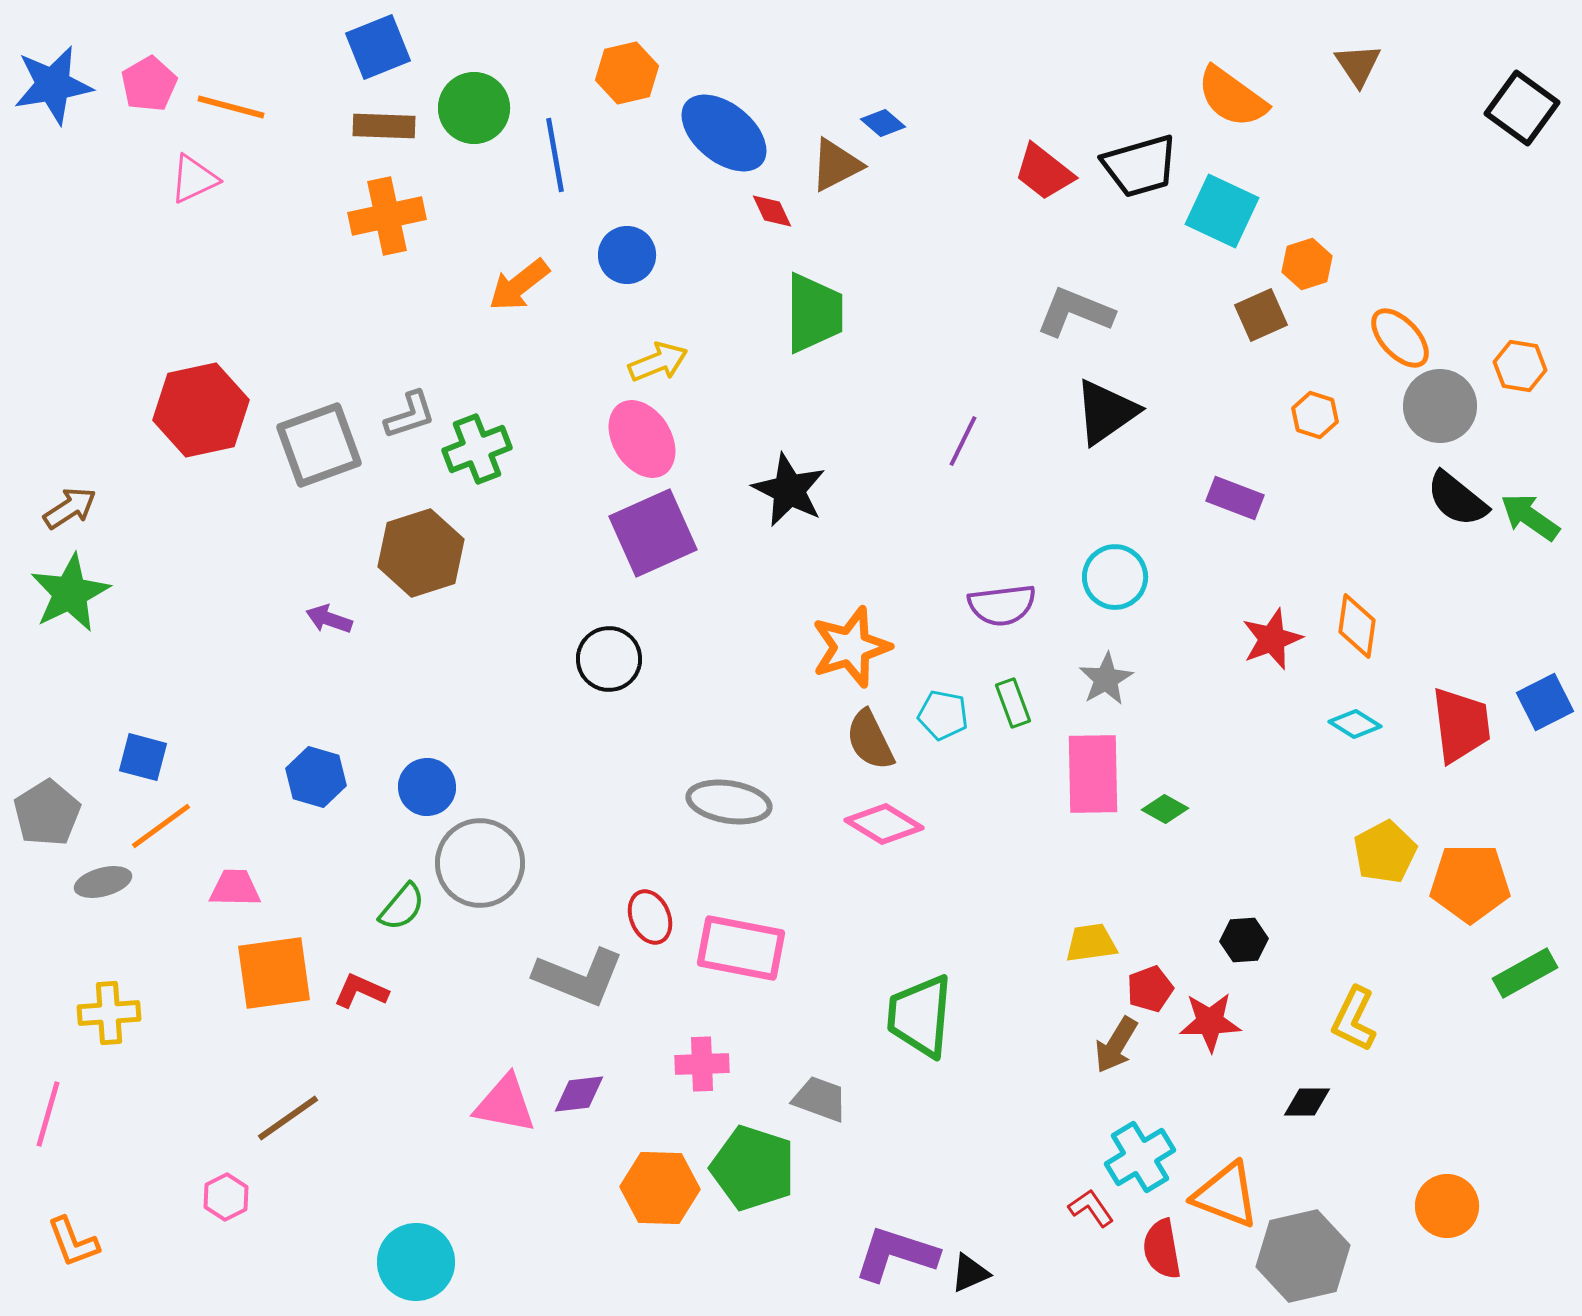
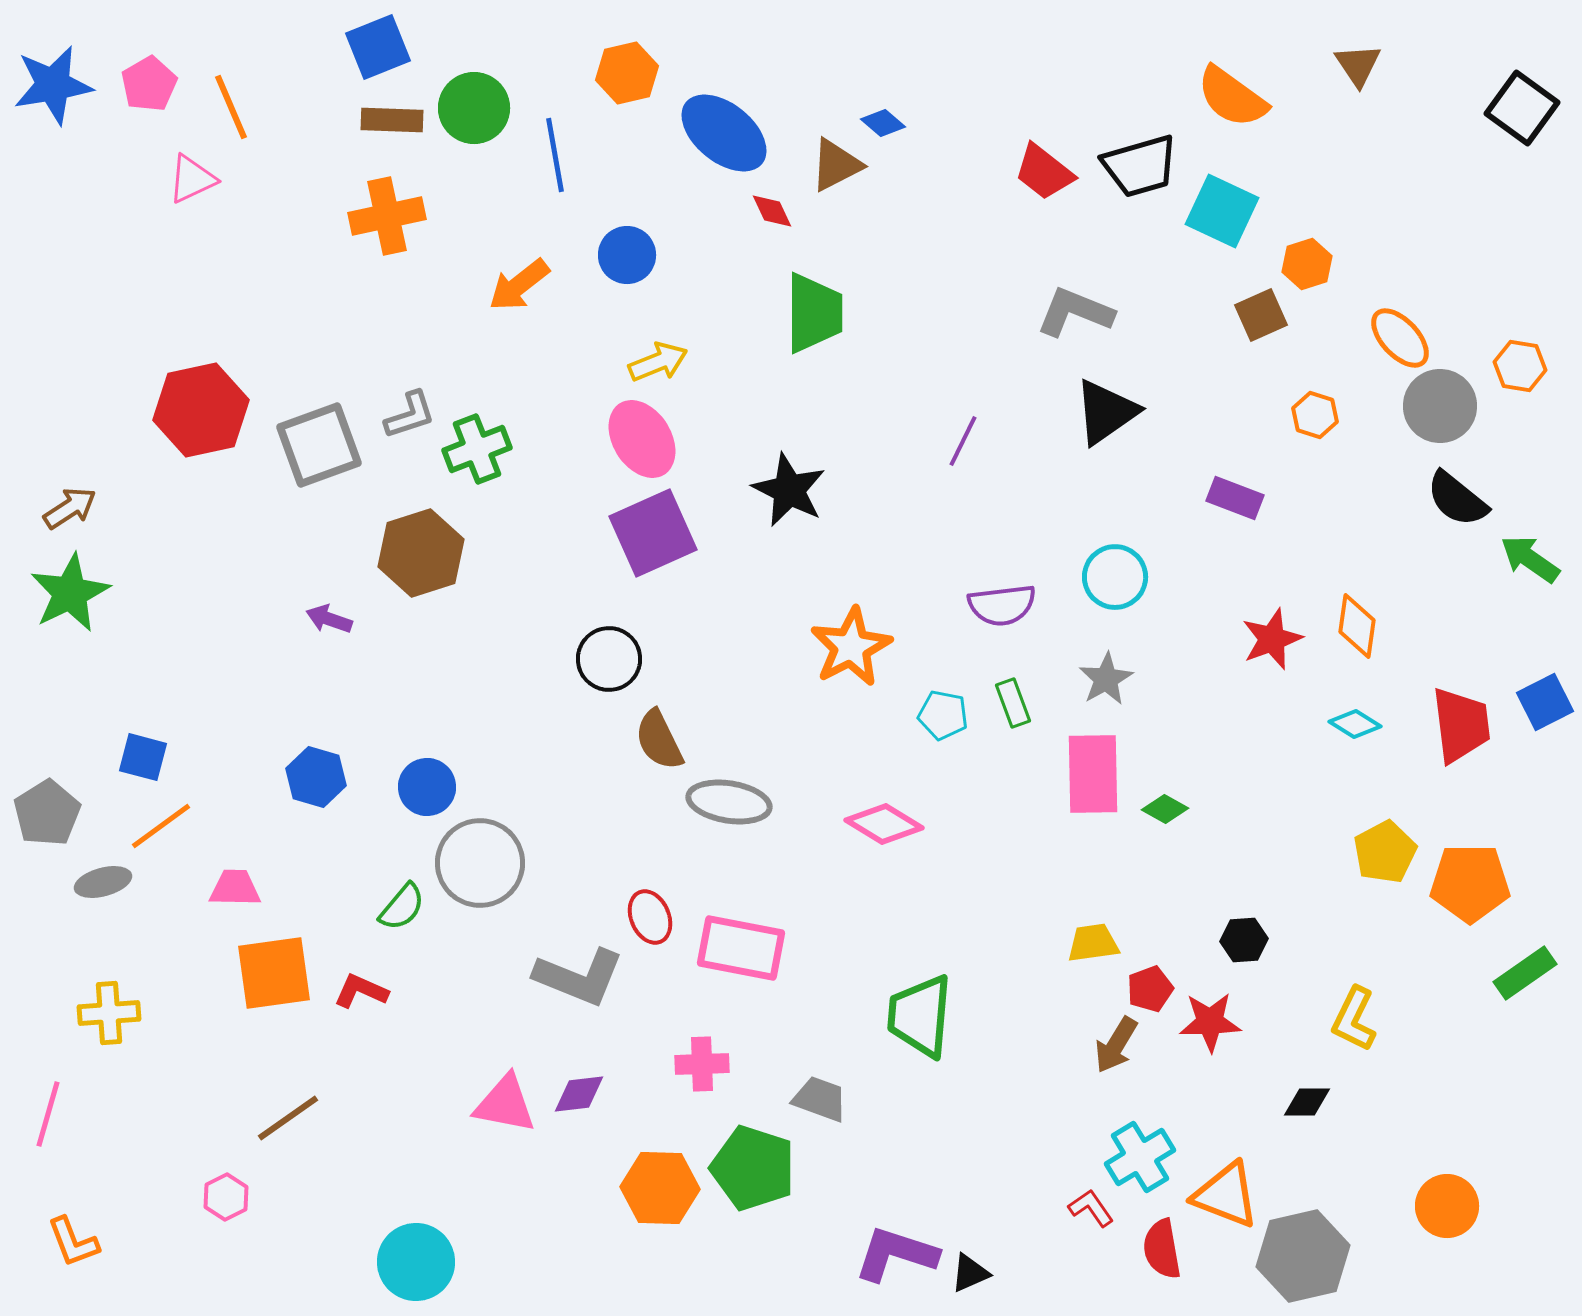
orange line at (231, 107): rotated 52 degrees clockwise
brown rectangle at (384, 126): moved 8 px right, 6 px up
pink triangle at (194, 179): moved 2 px left
green arrow at (1530, 517): moved 42 px down
orange star at (851, 647): rotated 10 degrees counterclockwise
brown semicircle at (870, 740): moved 211 px left
yellow trapezoid at (1091, 943): moved 2 px right
green rectangle at (1525, 973): rotated 6 degrees counterclockwise
